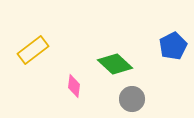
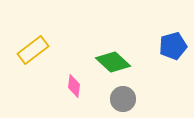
blue pentagon: rotated 12 degrees clockwise
green diamond: moved 2 px left, 2 px up
gray circle: moved 9 px left
